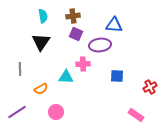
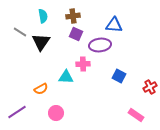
gray line: moved 37 px up; rotated 56 degrees counterclockwise
blue square: moved 2 px right; rotated 24 degrees clockwise
pink circle: moved 1 px down
